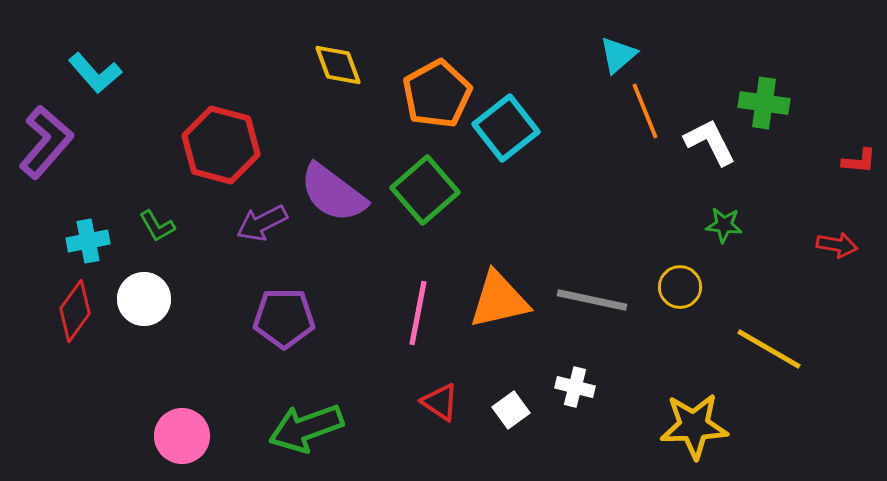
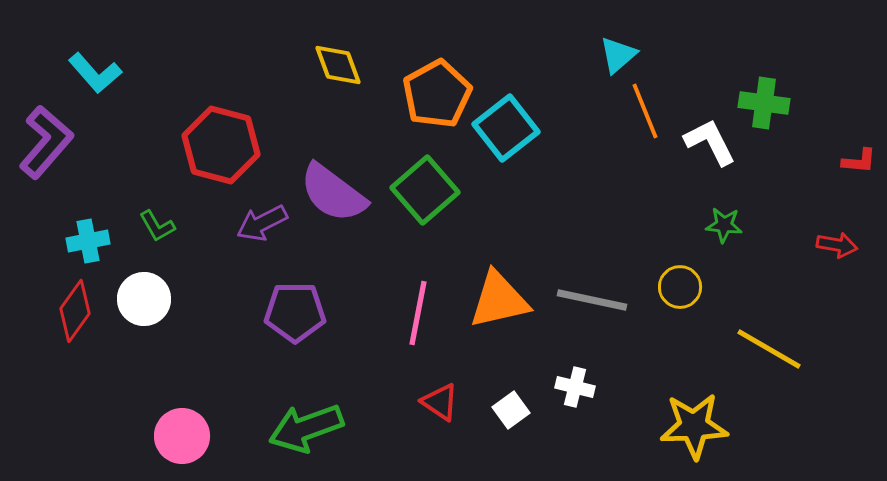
purple pentagon: moved 11 px right, 6 px up
